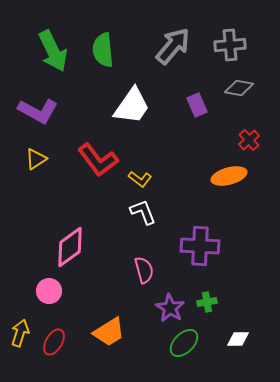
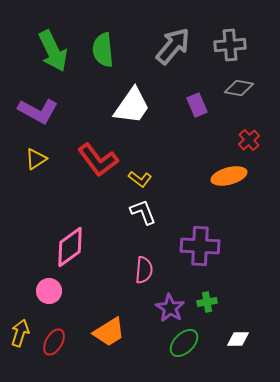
pink semicircle: rotated 20 degrees clockwise
